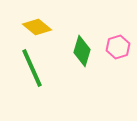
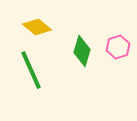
green line: moved 1 px left, 2 px down
